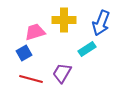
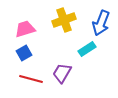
yellow cross: rotated 20 degrees counterclockwise
pink trapezoid: moved 10 px left, 3 px up
